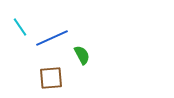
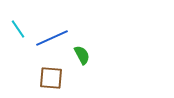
cyan line: moved 2 px left, 2 px down
brown square: rotated 10 degrees clockwise
